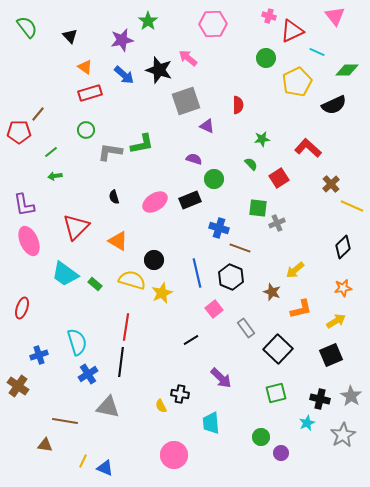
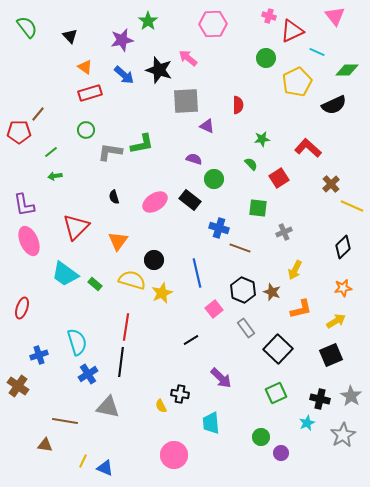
gray square at (186, 101): rotated 16 degrees clockwise
black rectangle at (190, 200): rotated 60 degrees clockwise
gray cross at (277, 223): moved 7 px right, 9 px down
orange triangle at (118, 241): rotated 35 degrees clockwise
yellow arrow at (295, 270): rotated 24 degrees counterclockwise
black hexagon at (231, 277): moved 12 px right, 13 px down
green square at (276, 393): rotated 10 degrees counterclockwise
